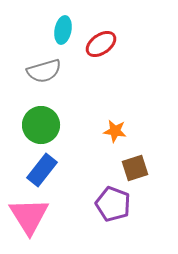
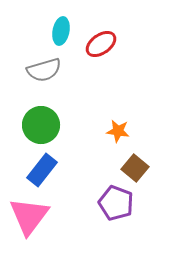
cyan ellipse: moved 2 px left, 1 px down
gray semicircle: moved 1 px up
orange star: moved 3 px right
brown square: rotated 32 degrees counterclockwise
purple pentagon: moved 3 px right, 1 px up
pink triangle: rotated 9 degrees clockwise
